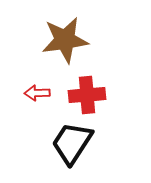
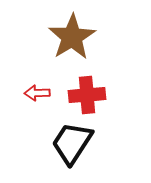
brown star: moved 7 px right, 3 px up; rotated 24 degrees counterclockwise
